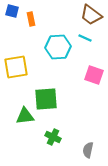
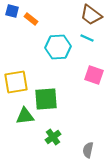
orange rectangle: rotated 40 degrees counterclockwise
cyan line: moved 2 px right
yellow square: moved 15 px down
green cross: rotated 28 degrees clockwise
